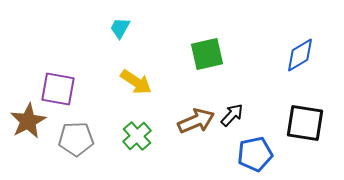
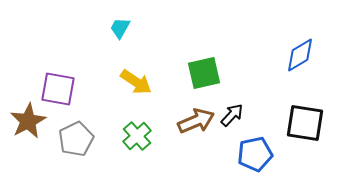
green square: moved 3 px left, 19 px down
gray pentagon: rotated 24 degrees counterclockwise
